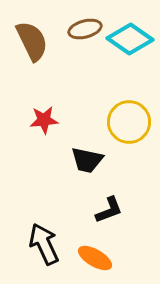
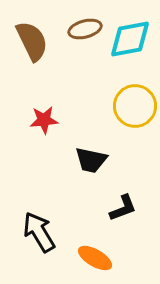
cyan diamond: rotated 45 degrees counterclockwise
yellow circle: moved 6 px right, 16 px up
black trapezoid: moved 4 px right
black L-shape: moved 14 px right, 2 px up
black arrow: moved 5 px left, 12 px up; rotated 6 degrees counterclockwise
